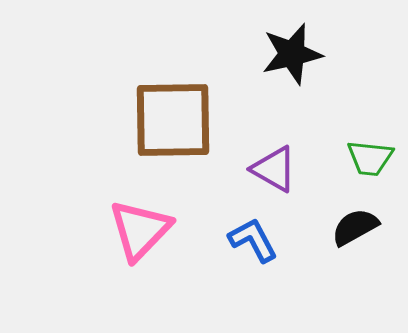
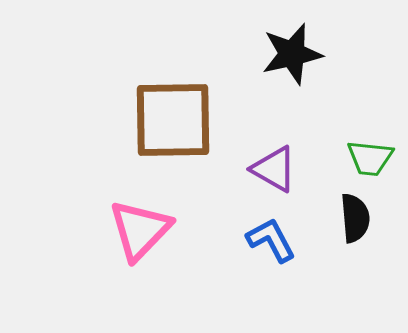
black semicircle: moved 9 px up; rotated 114 degrees clockwise
blue L-shape: moved 18 px right
